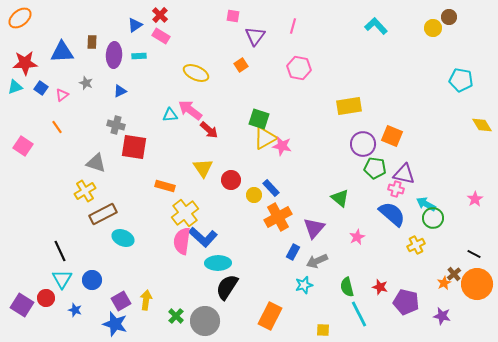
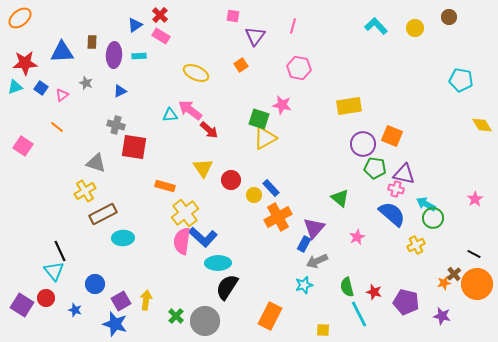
yellow circle at (433, 28): moved 18 px left
orange line at (57, 127): rotated 16 degrees counterclockwise
pink star at (282, 146): moved 41 px up
cyan ellipse at (123, 238): rotated 25 degrees counterclockwise
blue rectangle at (293, 252): moved 11 px right, 8 px up
cyan triangle at (62, 279): moved 8 px left, 8 px up; rotated 10 degrees counterclockwise
blue circle at (92, 280): moved 3 px right, 4 px down
orange star at (444, 283): rotated 16 degrees clockwise
red star at (380, 287): moved 6 px left, 5 px down
